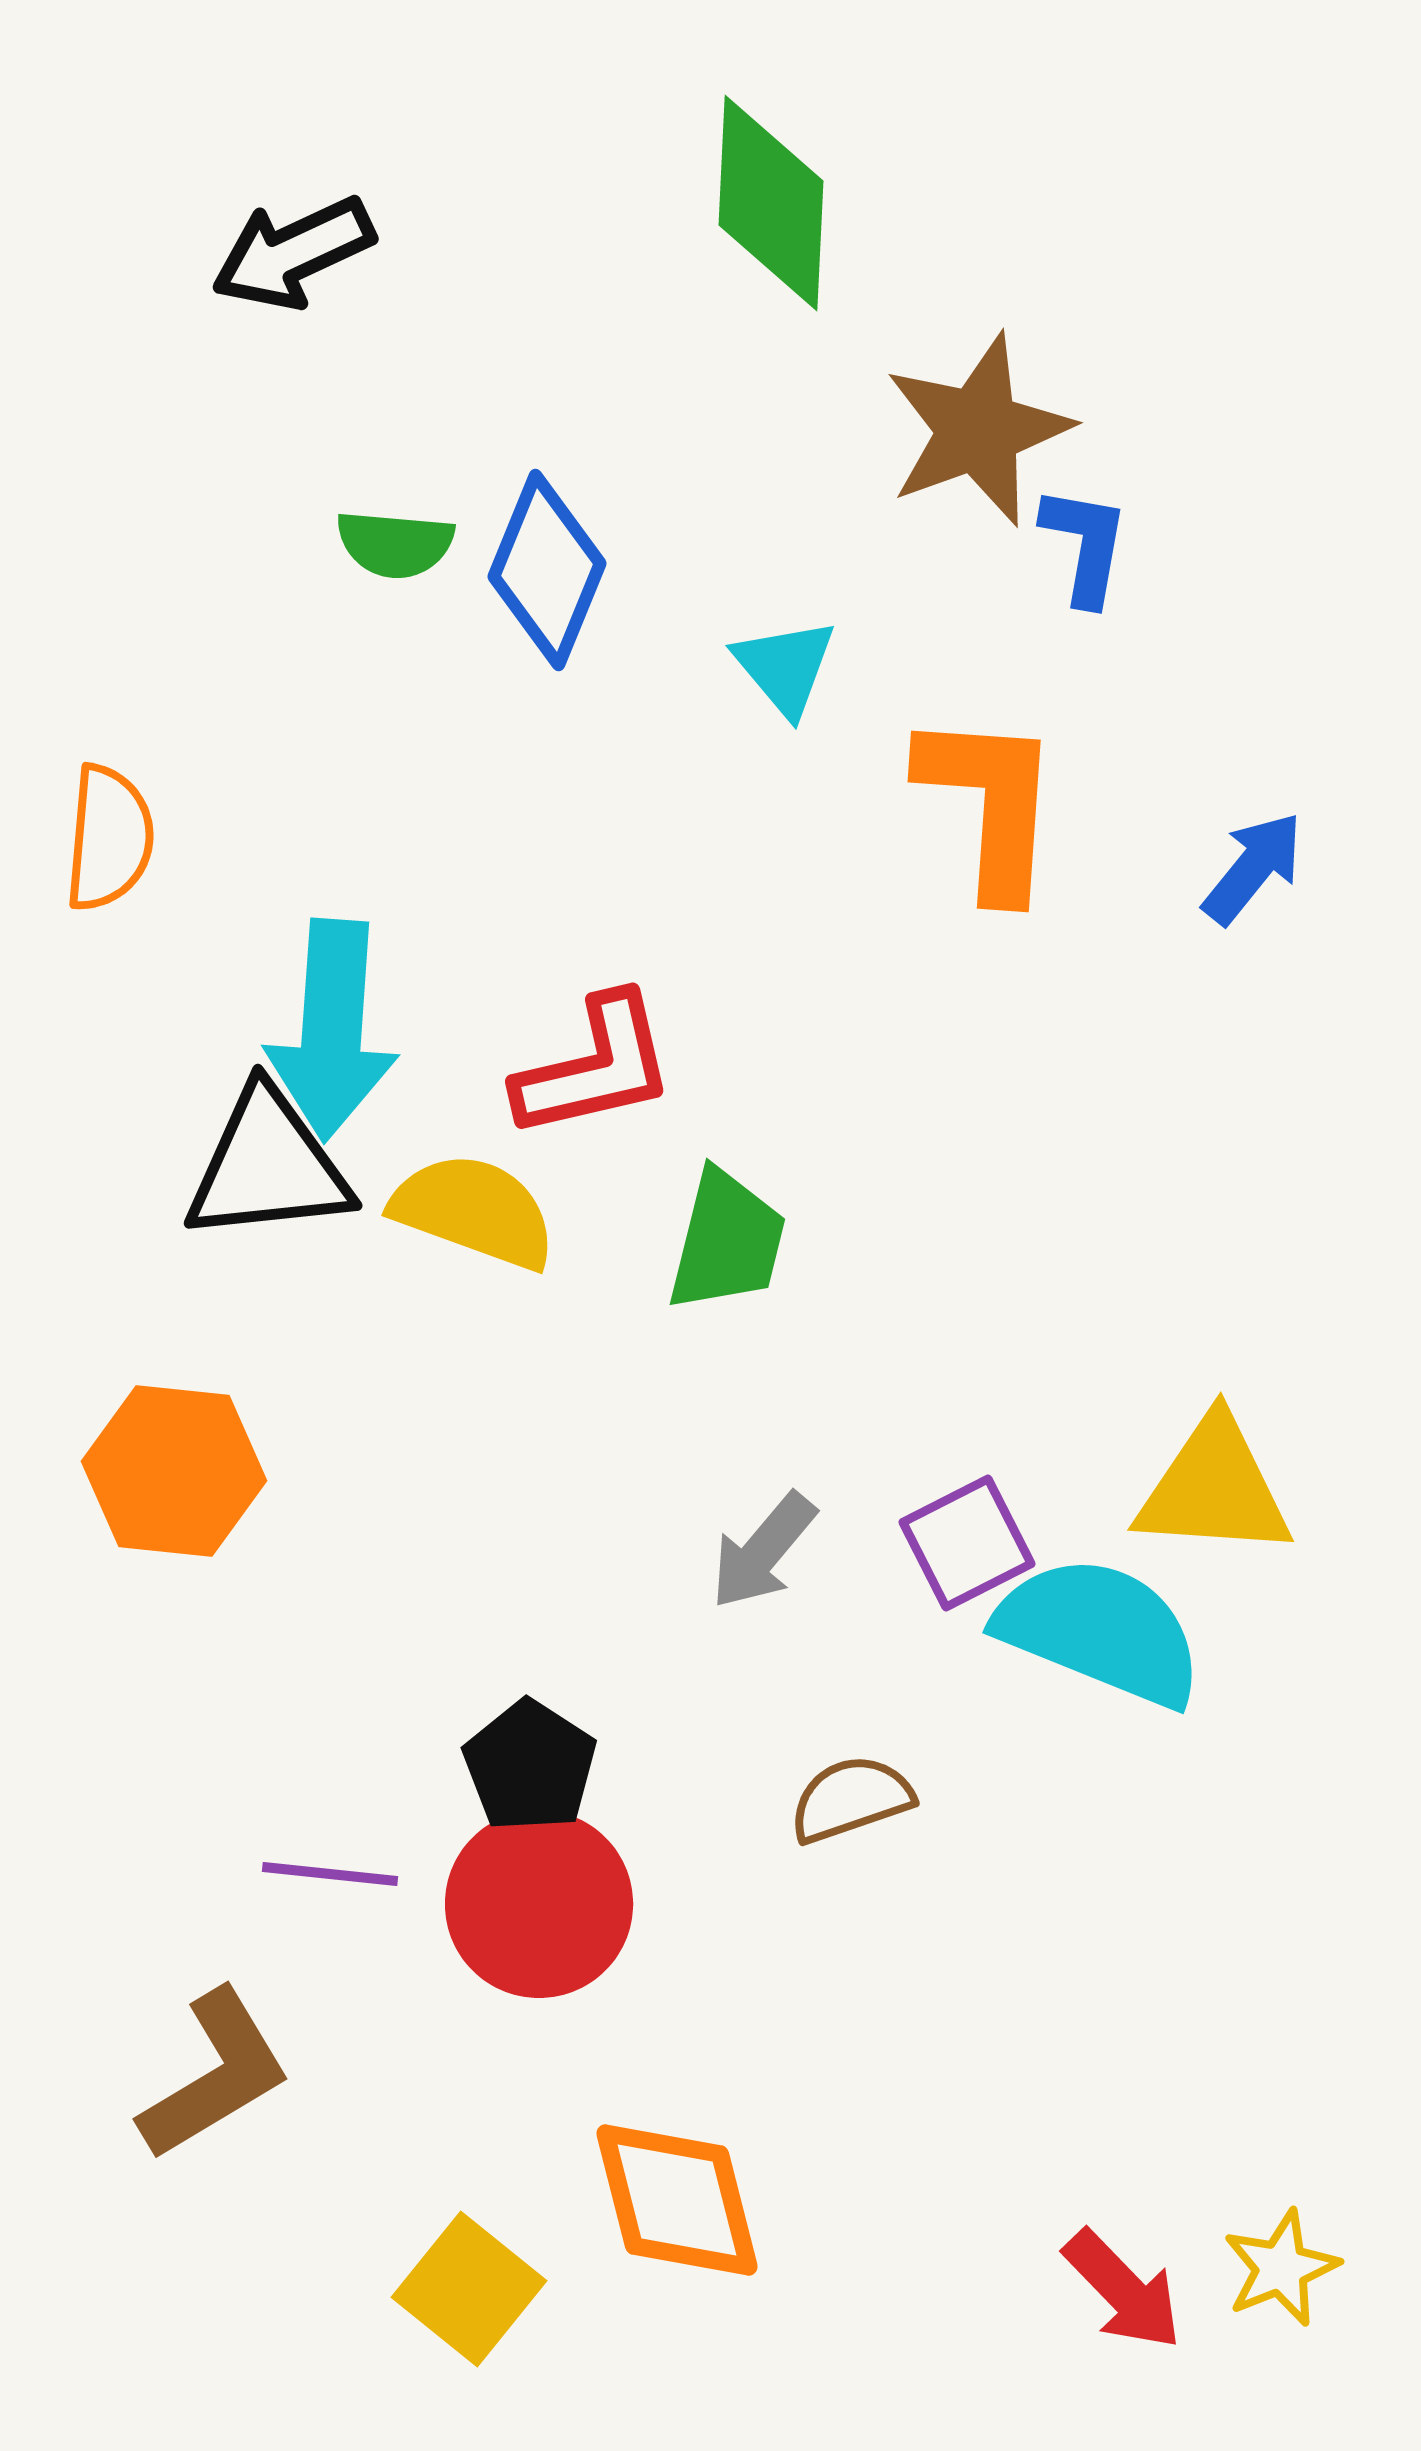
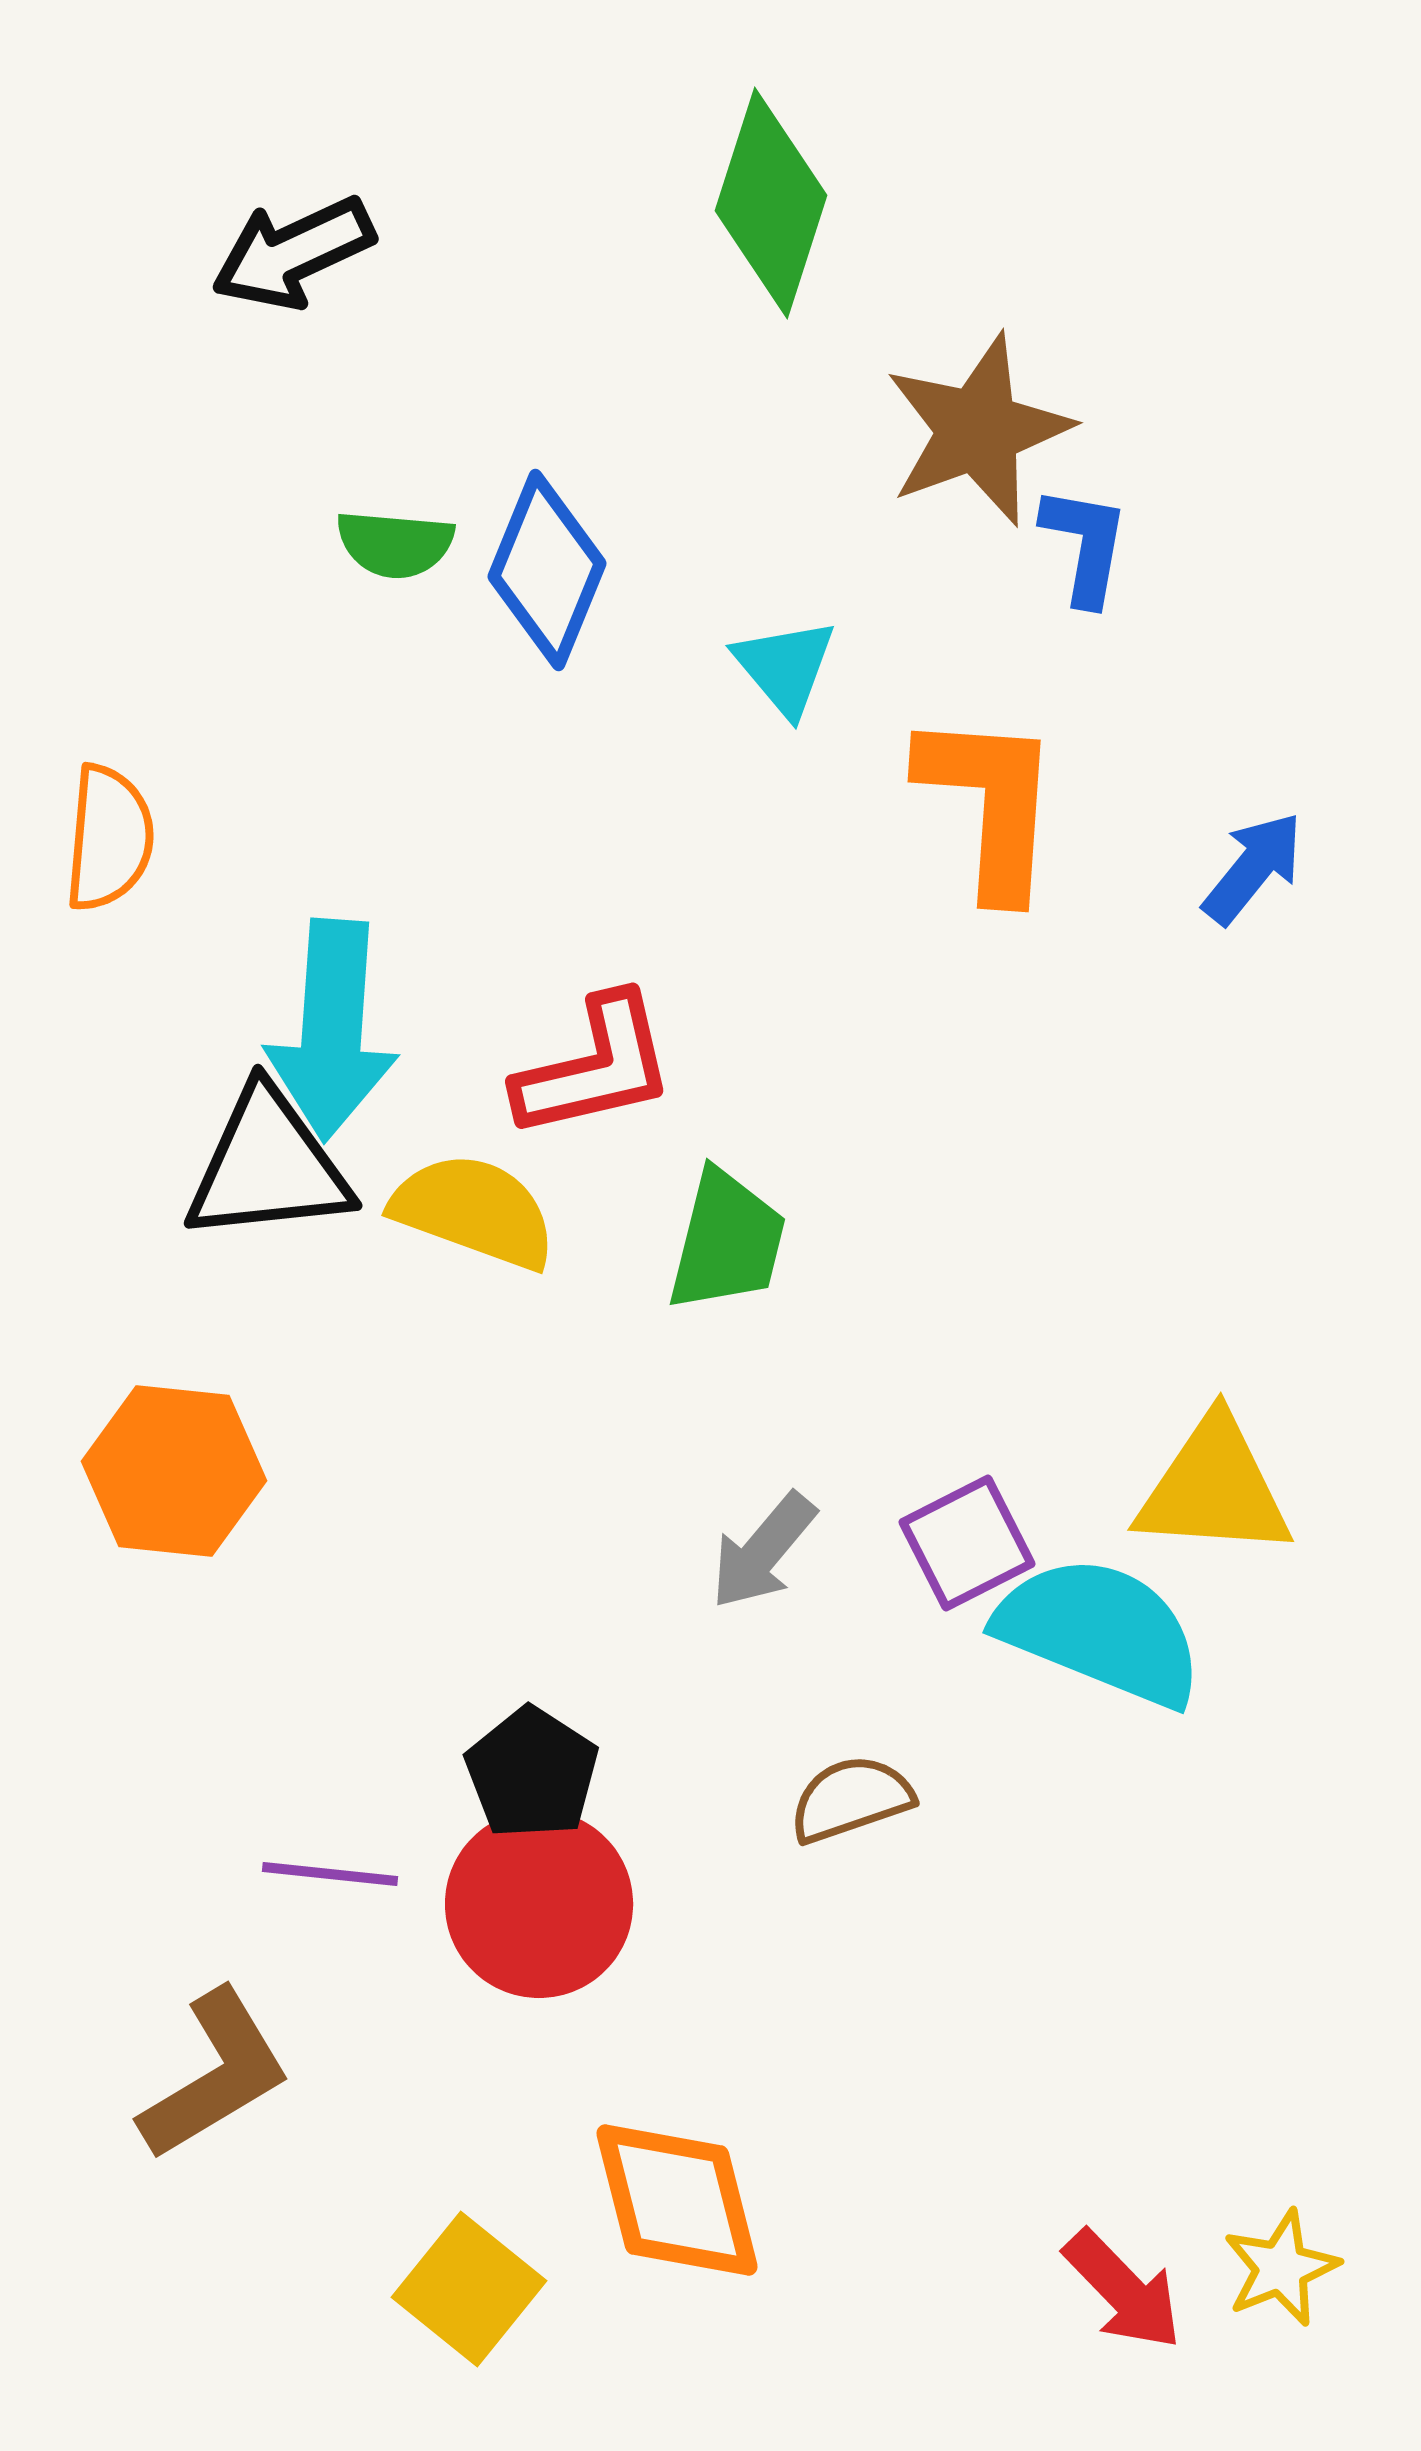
green diamond: rotated 15 degrees clockwise
black pentagon: moved 2 px right, 7 px down
